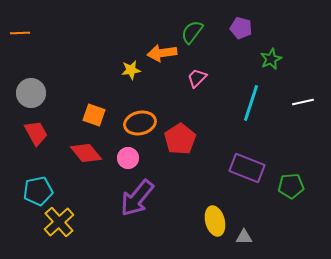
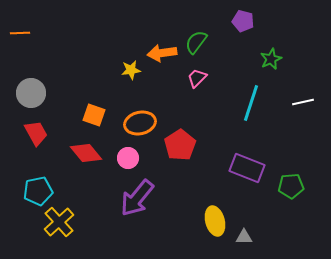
purple pentagon: moved 2 px right, 7 px up
green semicircle: moved 4 px right, 10 px down
red pentagon: moved 6 px down
